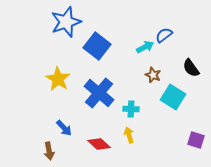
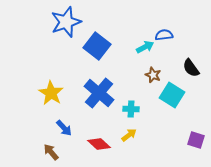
blue semicircle: rotated 30 degrees clockwise
yellow star: moved 7 px left, 14 px down
cyan square: moved 1 px left, 2 px up
yellow arrow: rotated 70 degrees clockwise
brown arrow: moved 2 px right, 1 px down; rotated 150 degrees clockwise
